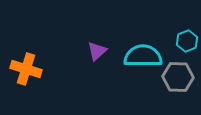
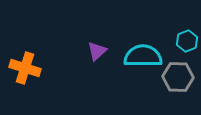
orange cross: moved 1 px left, 1 px up
